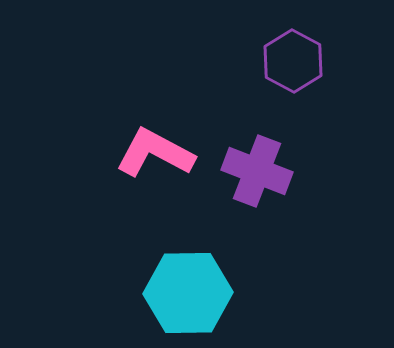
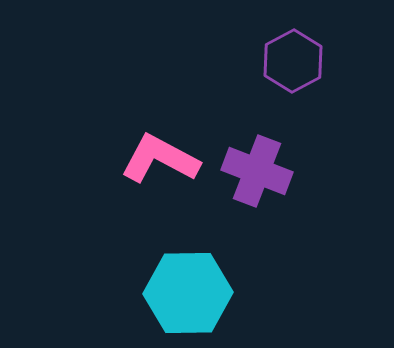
purple hexagon: rotated 4 degrees clockwise
pink L-shape: moved 5 px right, 6 px down
